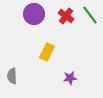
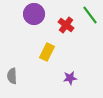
red cross: moved 9 px down
